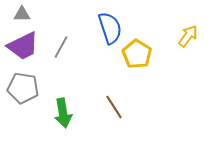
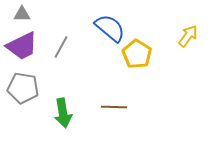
blue semicircle: rotated 32 degrees counterclockwise
purple trapezoid: moved 1 px left
brown line: rotated 55 degrees counterclockwise
